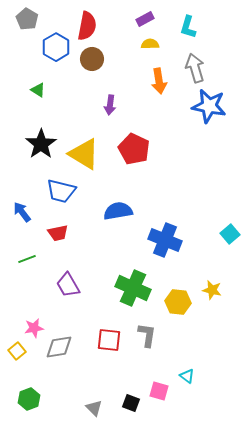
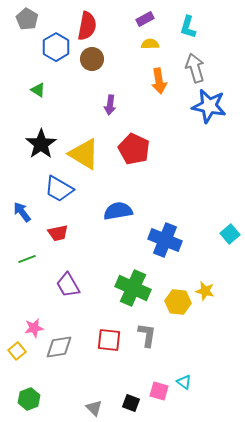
blue trapezoid: moved 2 px left, 2 px up; rotated 16 degrees clockwise
yellow star: moved 7 px left, 1 px down
cyan triangle: moved 3 px left, 6 px down
